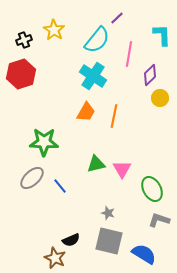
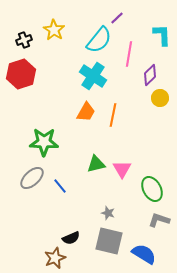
cyan semicircle: moved 2 px right
orange line: moved 1 px left, 1 px up
black semicircle: moved 2 px up
brown star: rotated 25 degrees clockwise
